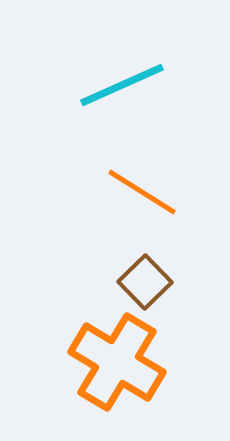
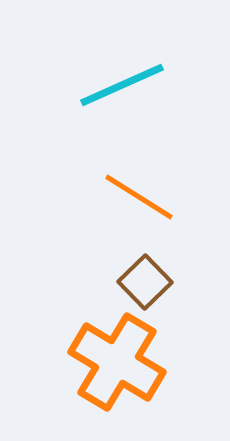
orange line: moved 3 px left, 5 px down
